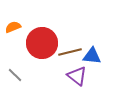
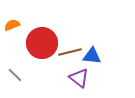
orange semicircle: moved 1 px left, 2 px up
purple triangle: moved 2 px right, 2 px down
